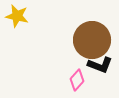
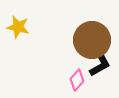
yellow star: moved 1 px right, 11 px down
black L-shape: rotated 50 degrees counterclockwise
